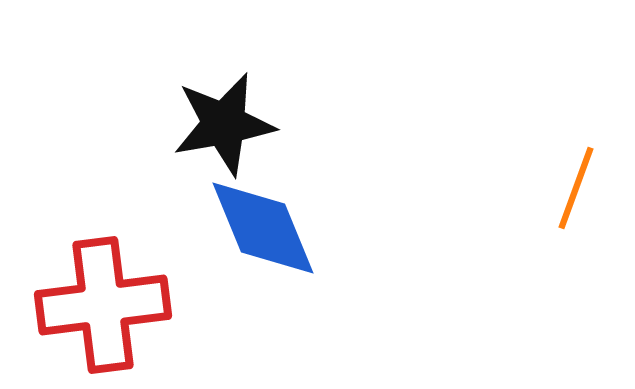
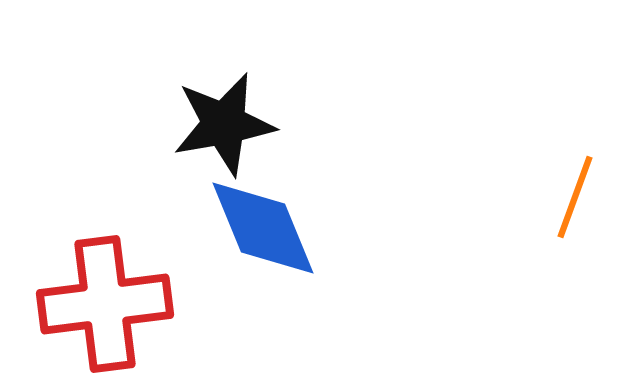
orange line: moved 1 px left, 9 px down
red cross: moved 2 px right, 1 px up
